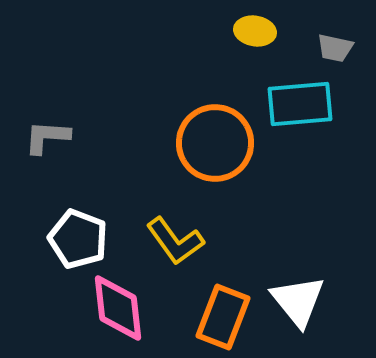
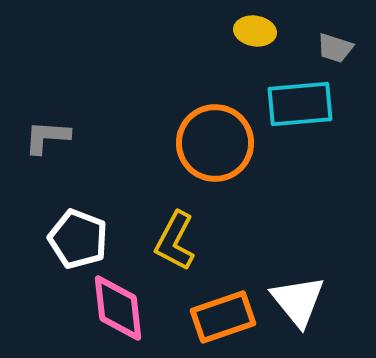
gray trapezoid: rotated 6 degrees clockwise
yellow L-shape: rotated 64 degrees clockwise
orange rectangle: rotated 50 degrees clockwise
